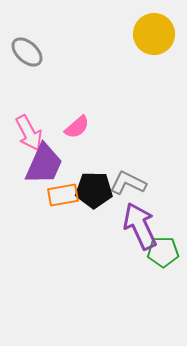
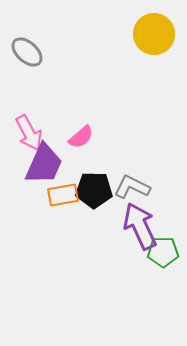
pink semicircle: moved 4 px right, 10 px down
gray L-shape: moved 4 px right, 4 px down
